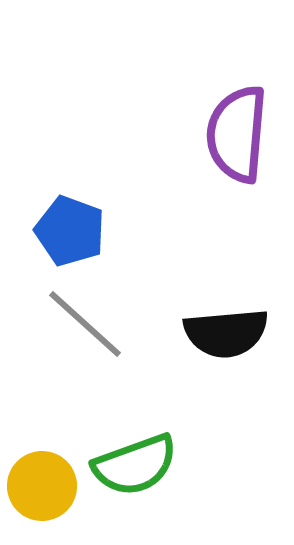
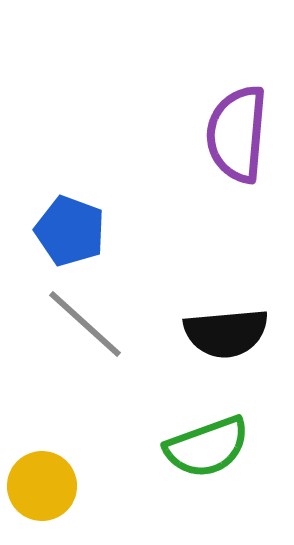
green semicircle: moved 72 px right, 18 px up
